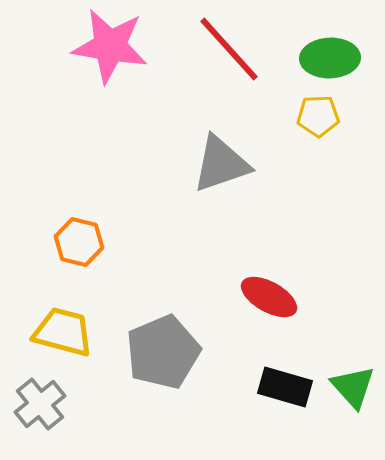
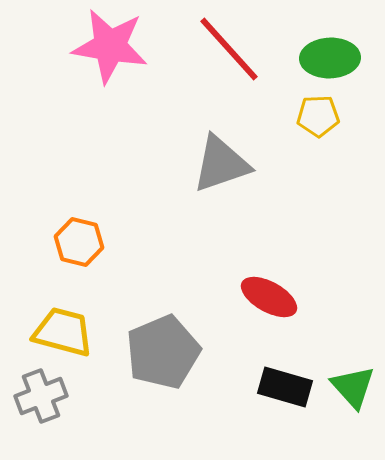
gray cross: moved 1 px right, 8 px up; rotated 18 degrees clockwise
